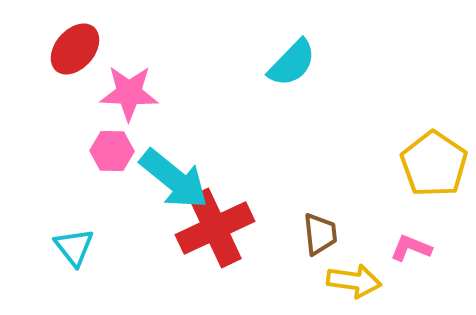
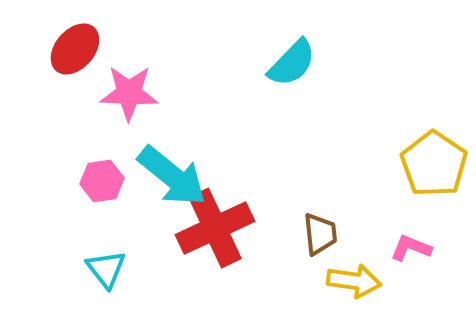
pink hexagon: moved 10 px left, 30 px down; rotated 9 degrees counterclockwise
cyan arrow: moved 2 px left, 3 px up
cyan triangle: moved 32 px right, 22 px down
